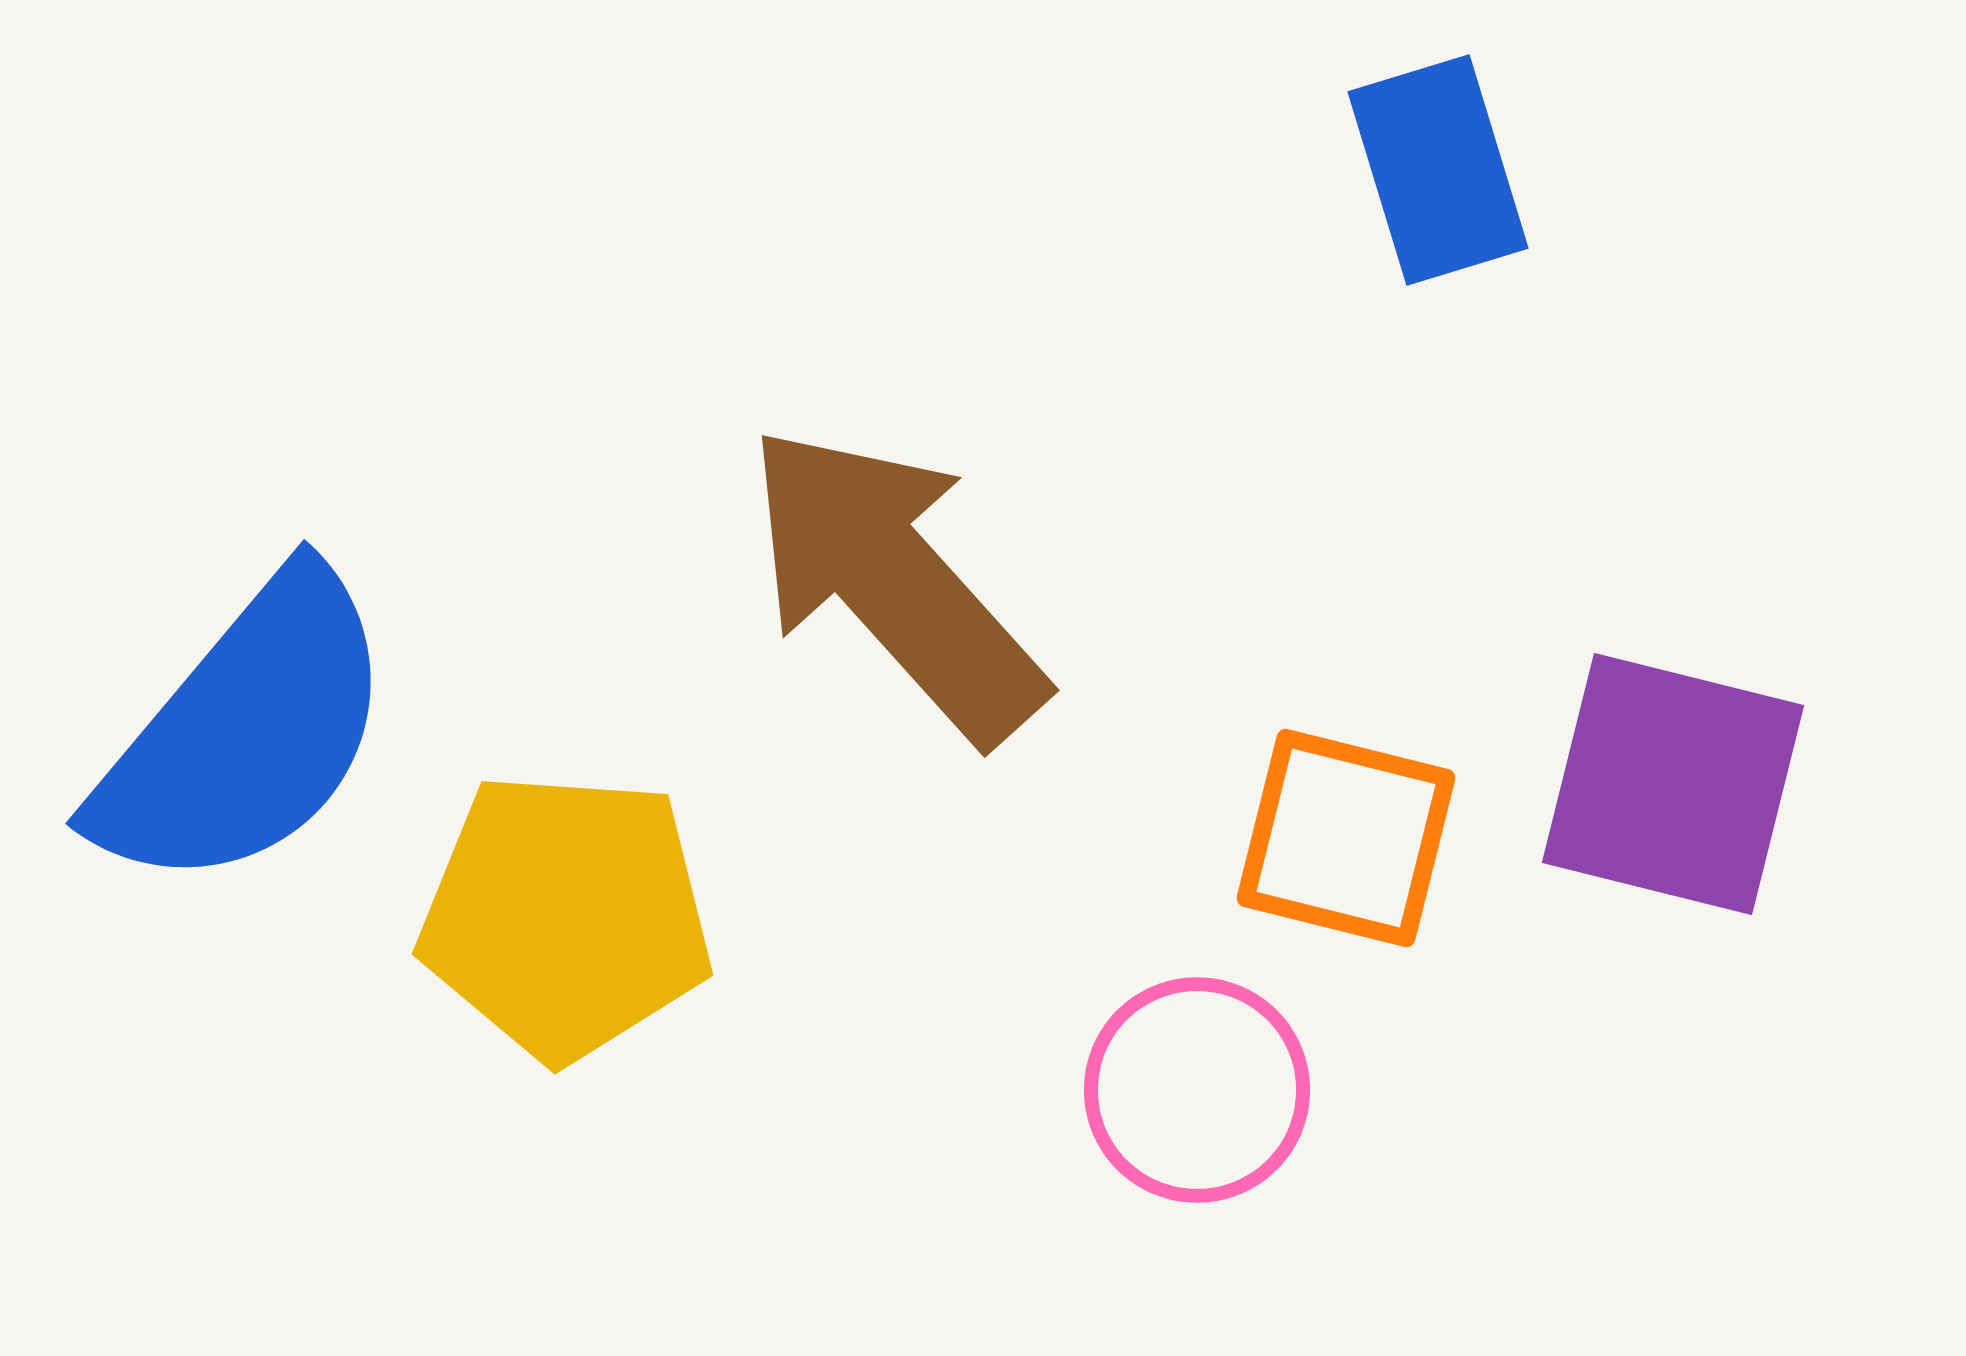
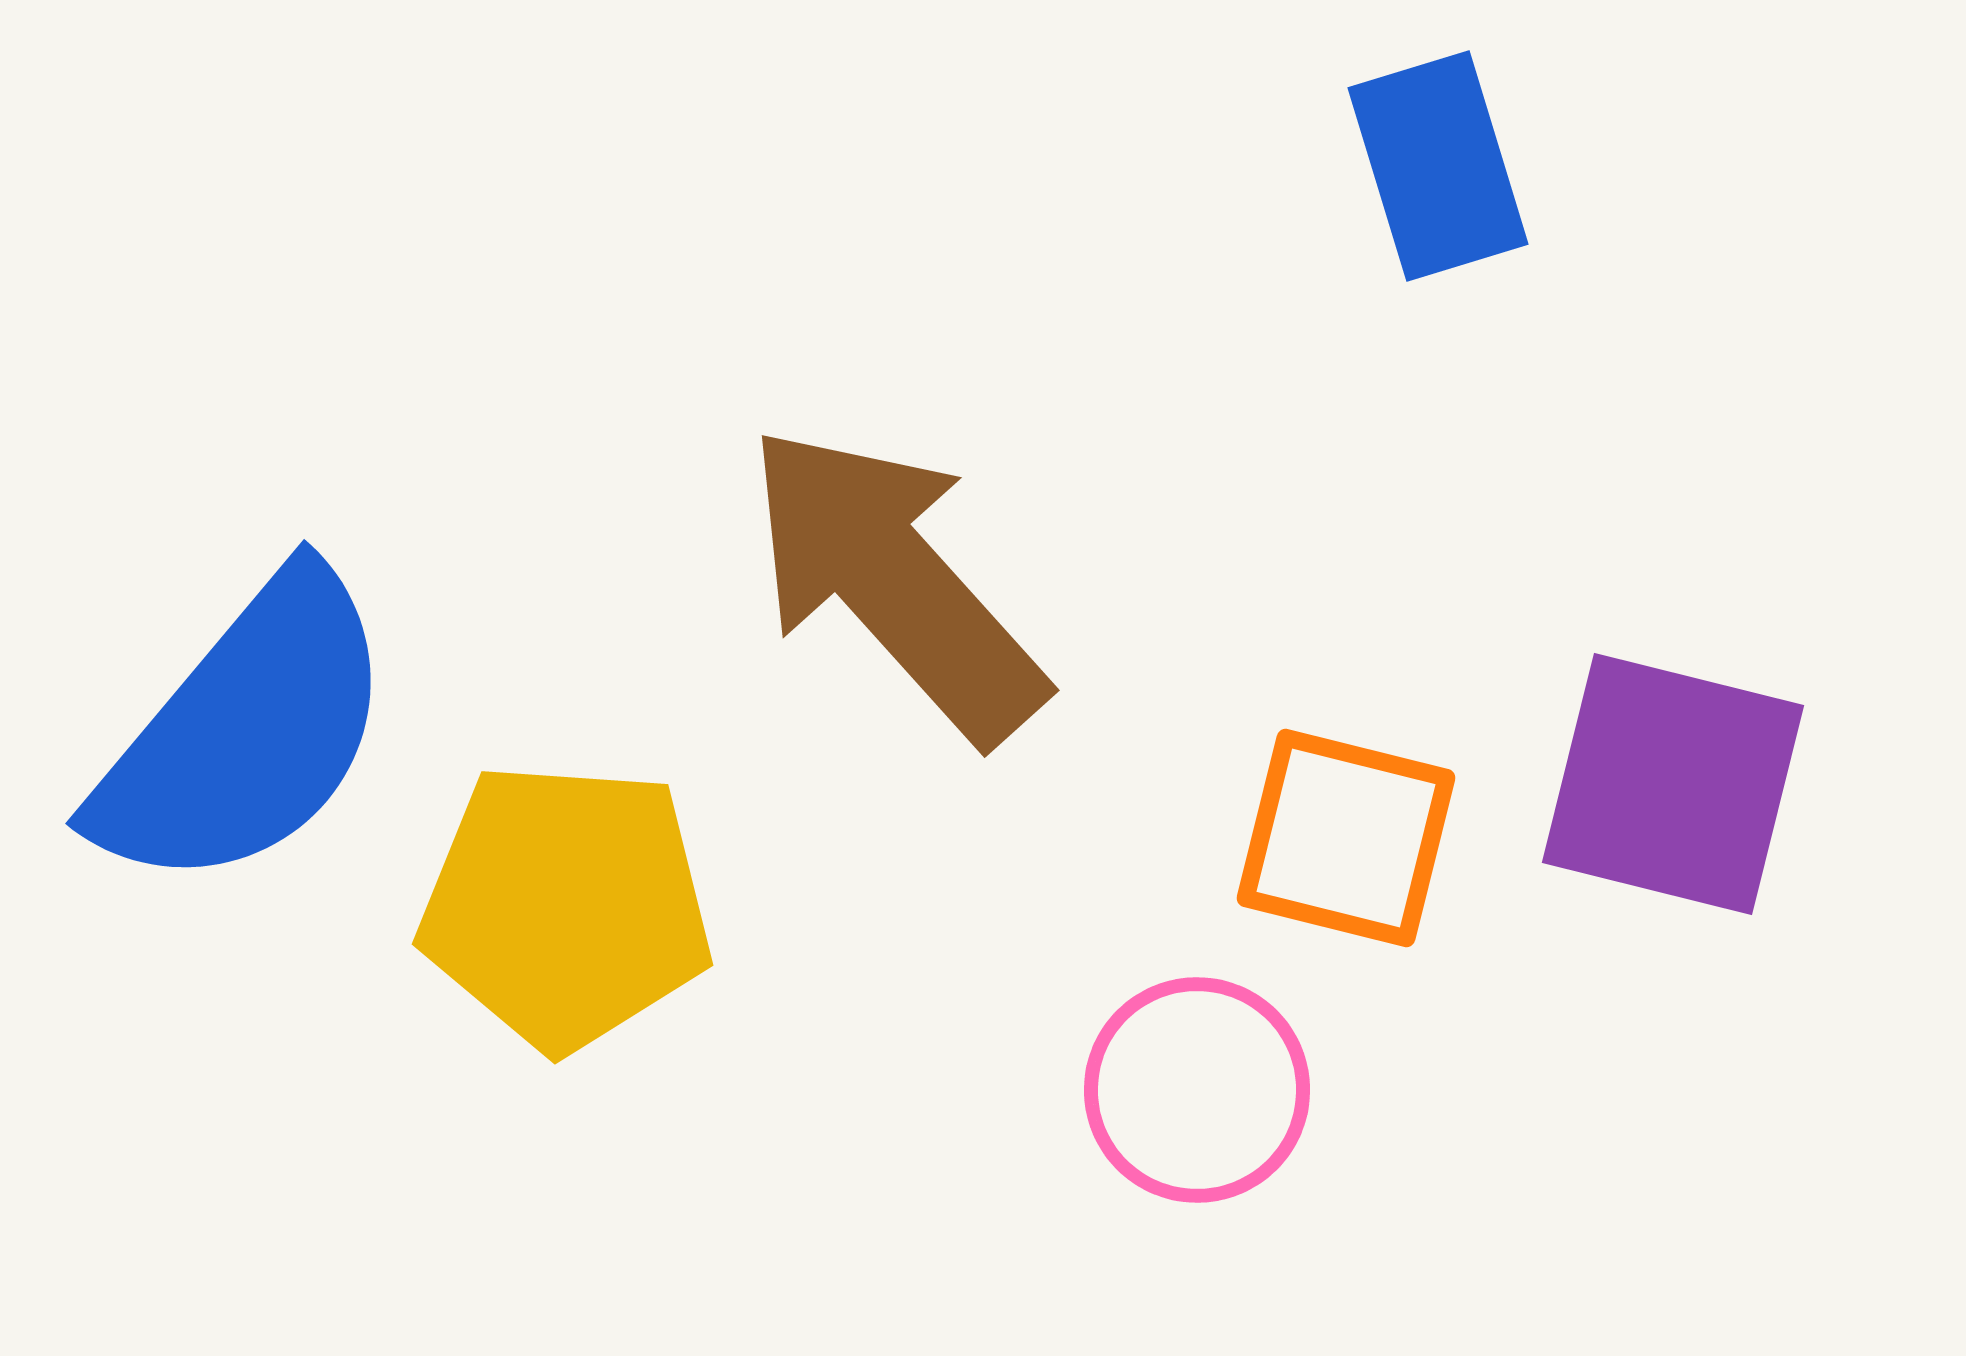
blue rectangle: moved 4 px up
yellow pentagon: moved 10 px up
